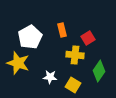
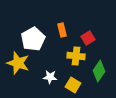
white pentagon: moved 3 px right, 2 px down
yellow cross: moved 1 px right, 1 px down
